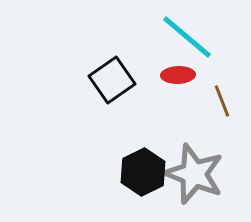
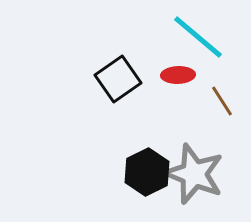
cyan line: moved 11 px right
black square: moved 6 px right, 1 px up
brown line: rotated 12 degrees counterclockwise
black hexagon: moved 4 px right
